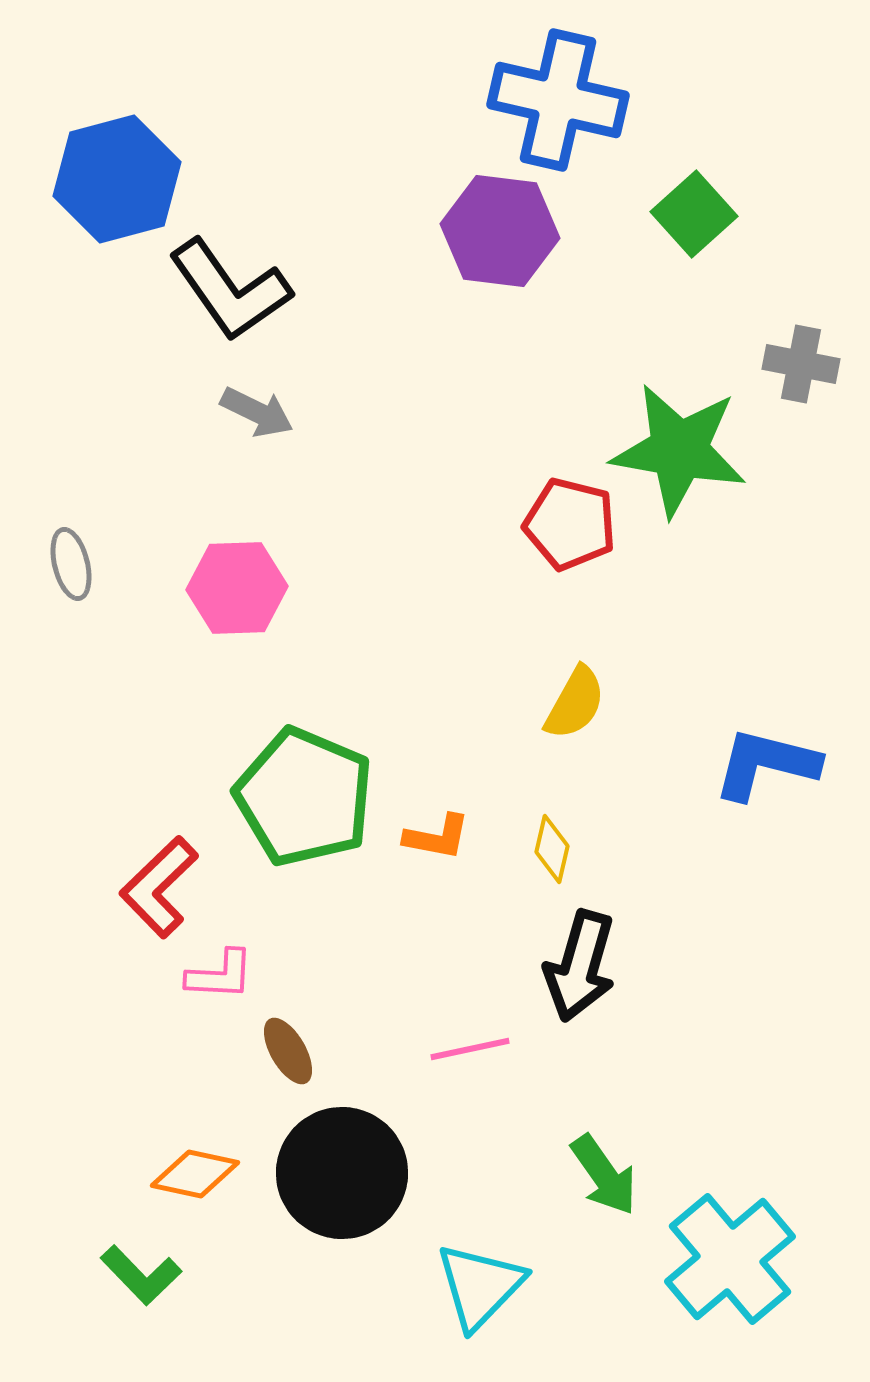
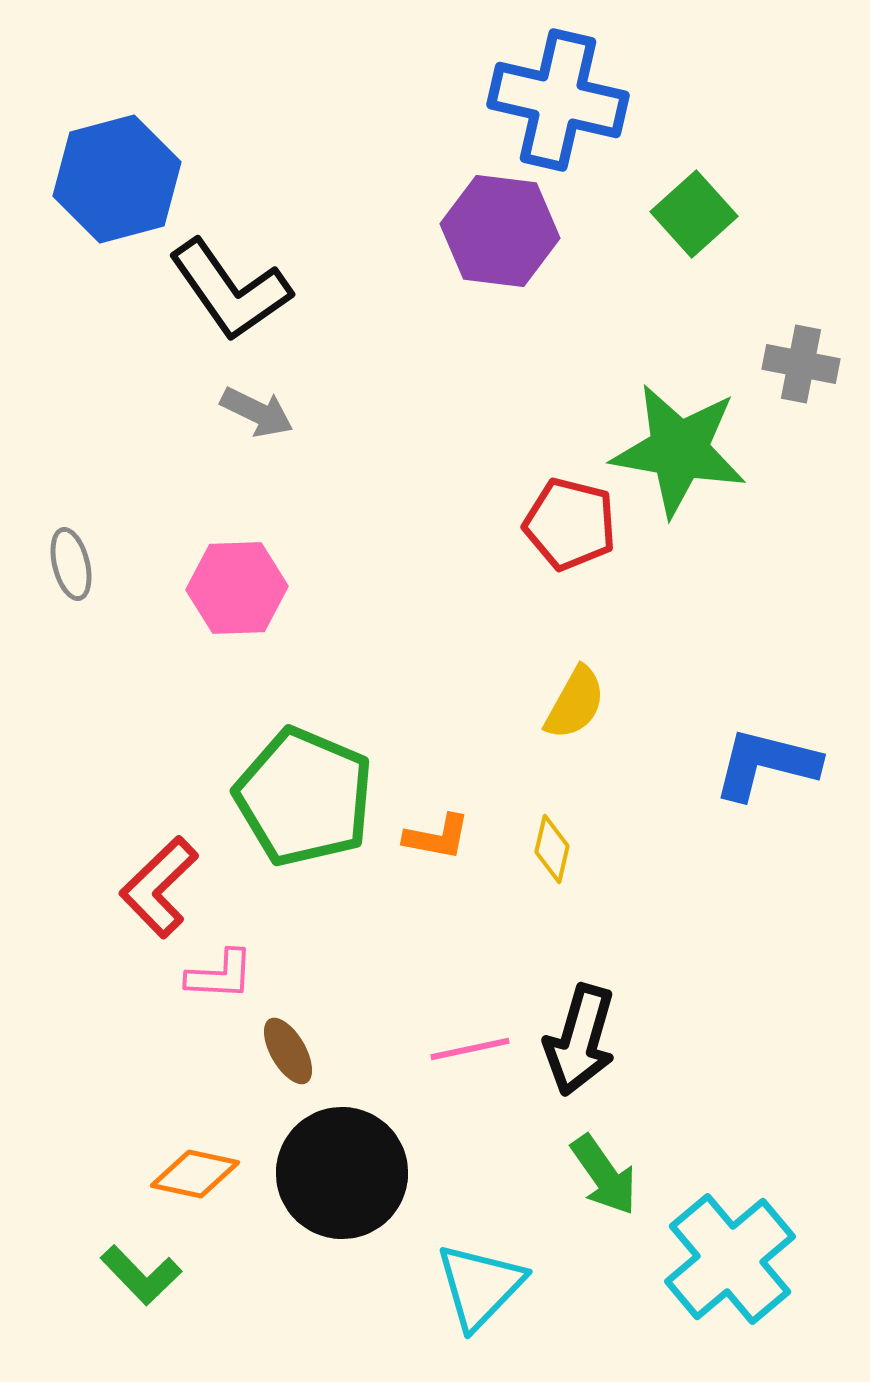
black arrow: moved 74 px down
